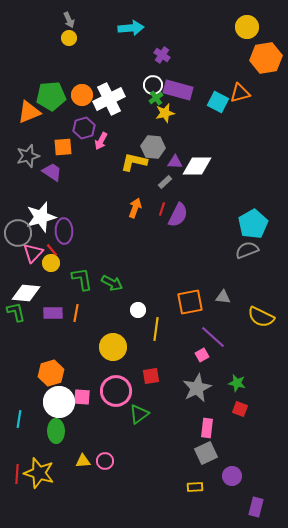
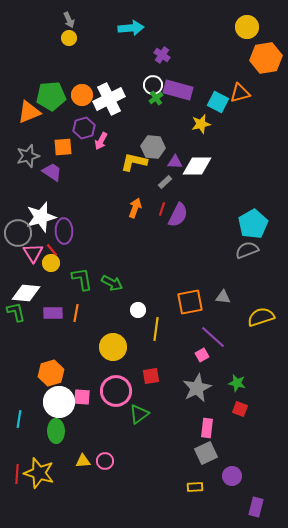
yellow star at (165, 113): moved 36 px right, 11 px down
pink triangle at (33, 253): rotated 15 degrees counterclockwise
yellow semicircle at (261, 317): rotated 136 degrees clockwise
